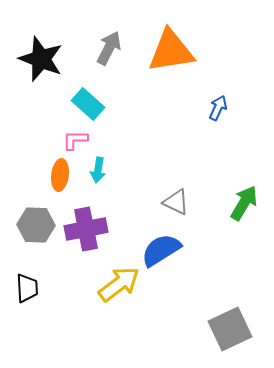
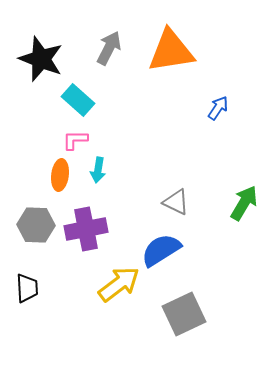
cyan rectangle: moved 10 px left, 4 px up
blue arrow: rotated 10 degrees clockwise
gray square: moved 46 px left, 15 px up
